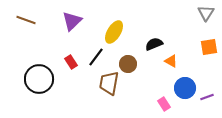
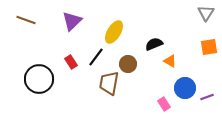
orange triangle: moved 1 px left
